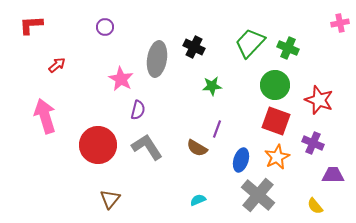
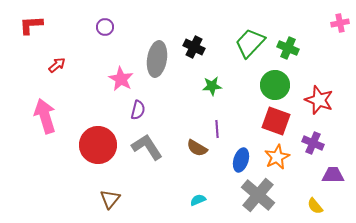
purple line: rotated 24 degrees counterclockwise
